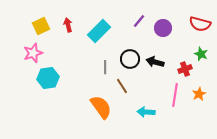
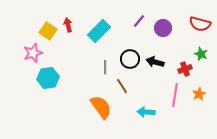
yellow square: moved 7 px right, 5 px down; rotated 30 degrees counterclockwise
